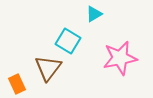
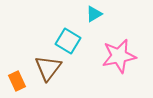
pink star: moved 1 px left, 2 px up
orange rectangle: moved 3 px up
